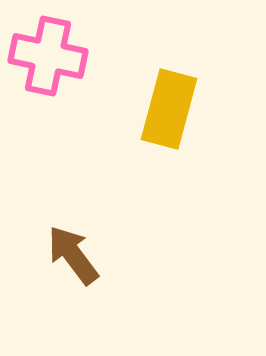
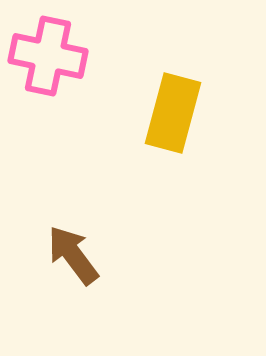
yellow rectangle: moved 4 px right, 4 px down
